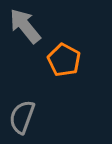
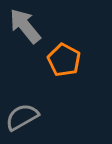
gray semicircle: rotated 40 degrees clockwise
